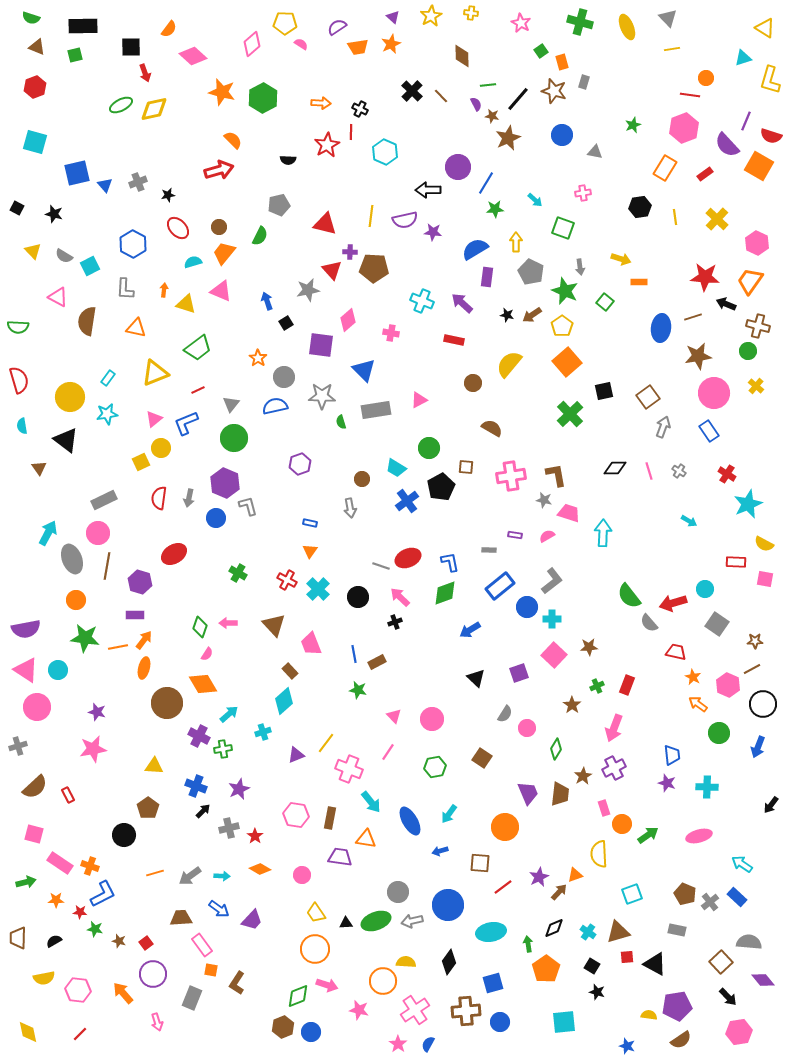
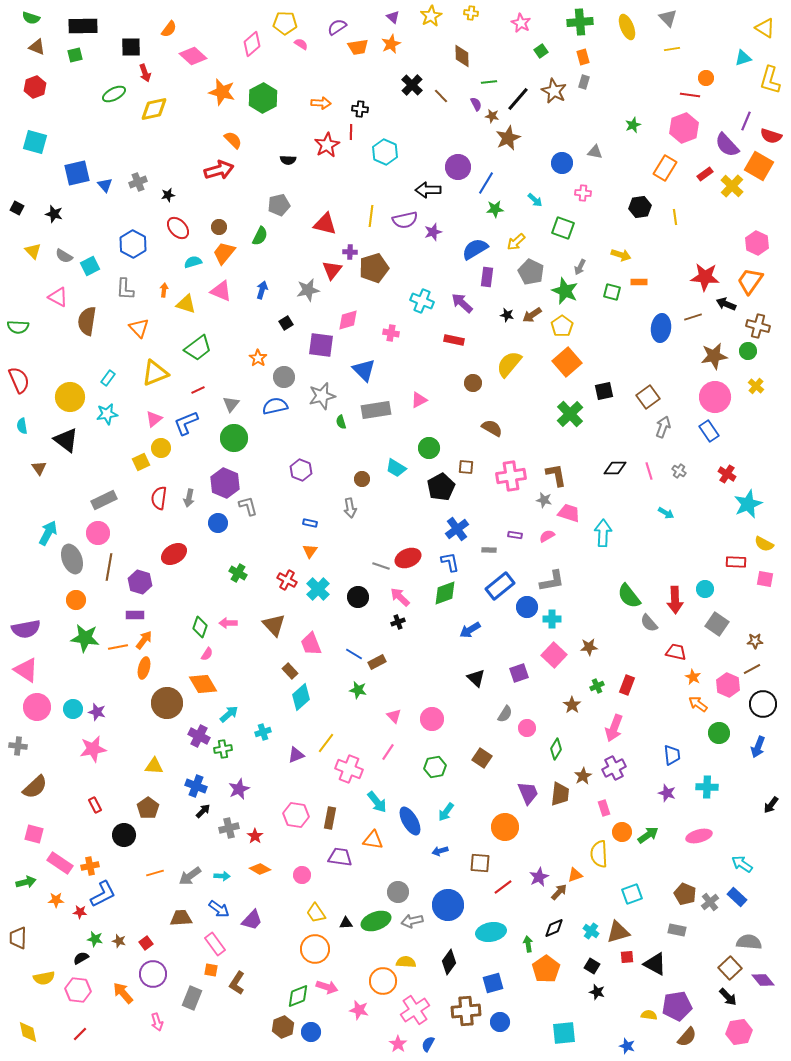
green cross at (580, 22): rotated 20 degrees counterclockwise
orange rectangle at (562, 62): moved 21 px right, 5 px up
green line at (488, 85): moved 1 px right, 3 px up
black cross at (412, 91): moved 6 px up
brown star at (554, 91): rotated 10 degrees clockwise
green ellipse at (121, 105): moved 7 px left, 11 px up
black cross at (360, 109): rotated 21 degrees counterclockwise
blue circle at (562, 135): moved 28 px down
pink cross at (583, 193): rotated 14 degrees clockwise
yellow cross at (717, 219): moved 15 px right, 33 px up
purple star at (433, 232): rotated 24 degrees counterclockwise
yellow arrow at (516, 242): rotated 132 degrees counterclockwise
yellow arrow at (621, 259): moved 4 px up
gray arrow at (580, 267): rotated 35 degrees clockwise
brown pentagon at (374, 268): rotated 20 degrees counterclockwise
red triangle at (332, 270): rotated 20 degrees clockwise
blue arrow at (267, 301): moved 5 px left, 11 px up; rotated 36 degrees clockwise
green square at (605, 302): moved 7 px right, 10 px up; rotated 24 degrees counterclockwise
pink diamond at (348, 320): rotated 25 degrees clockwise
orange triangle at (136, 328): moved 3 px right; rotated 35 degrees clockwise
brown star at (698, 356): moved 16 px right
red semicircle at (19, 380): rotated 8 degrees counterclockwise
pink circle at (714, 393): moved 1 px right, 4 px down
gray star at (322, 396): rotated 16 degrees counterclockwise
purple hexagon at (300, 464): moved 1 px right, 6 px down; rotated 20 degrees counterclockwise
blue cross at (407, 501): moved 50 px right, 28 px down
blue circle at (216, 518): moved 2 px right, 5 px down
cyan arrow at (689, 521): moved 23 px left, 8 px up
brown line at (107, 566): moved 2 px right, 1 px down
gray L-shape at (552, 581): rotated 28 degrees clockwise
red arrow at (673, 603): moved 2 px right, 3 px up; rotated 76 degrees counterclockwise
black cross at (395, 622): moved 3 px right
blue line at (354, 654): rotated 48 degrees counterclockwise
cyan circle at (58, 670): moved 15 px right, 39 px down
cyan diamond at (284, 701): moved 17 px right, 4 px up
gray cross at (18, 746): rotated 24 degrees clockwise
purple star at (667, 783): moved 10 px down
red rectangle at (68, 795): moved 27 px right, 10 px down
cyan arrow at (371, 802): moved 6 px right
cyan arrow at (449, 814): moved 3 px left, 2 px up
orange circle at (622, 824): moved 8 px down
orange triangle at (366, 839): moved 7 px right, 1 px down
orange cross at (90, 866): rotated 30 degrees counterclockwise
green star at (95, 929): moved 10 px down
cyan cross at (588, 932): moved 3 px right, 1 px up
black semicircle at (54, 941): moved 27 px right, 17 px down
pink rectangle at (202, 945): moved 13 px right, 1 px up
brown square at (721, 962): moved 9 px right, 6 px down
pink arrow at (327, 985): moved 2 px down
cyan square at (564, 1022): moved 11 px down
brown semicircle at (681, 1040): moved 6 px right, 3 px up; rotated 15 degrees counterclockwise
